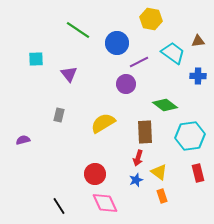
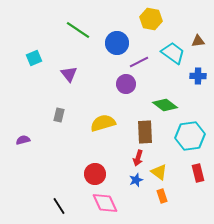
cyan square: moved 2 px left, 1 px up; rotated 21 degrees counterclockwise
yellow semicircle: rotated 15 degrees clockwise
